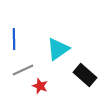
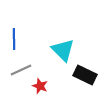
cyan triangle: moved 5 px right, 1 px down; rotated 40 degrees counterclockwise
gray line: moved 2 px left
black rectangle: rotated 15 degrees counterclockwise
